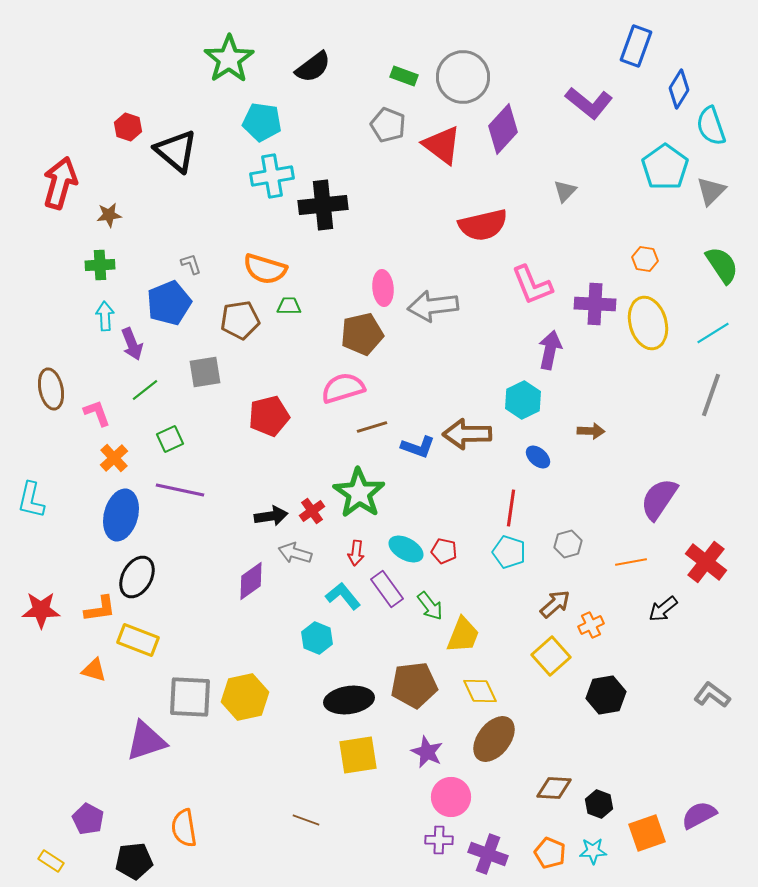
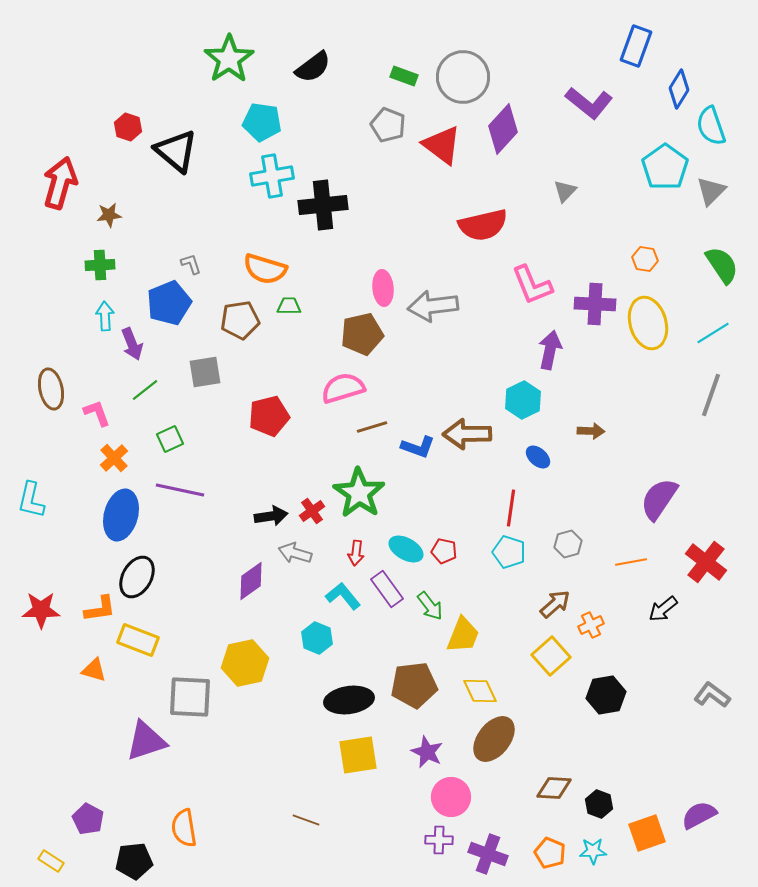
yellow hexagon at (245, 697): moved 34 px up
